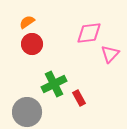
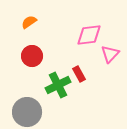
orange semicircle: moved 2 px right
pink diamond: moved 2 px down
red circle: moved 12 px down
green cross: moved 4 px right, 1 px down
red rectangle: moved 24 px up
